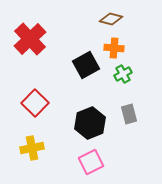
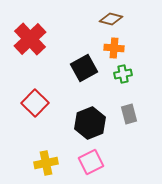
black square: moved 2 px left, 3 px down
green cross: rotated 18 degrees clockwise
yellow cross: moved 14 px right, 15 px down
